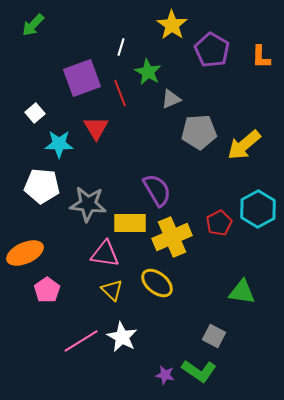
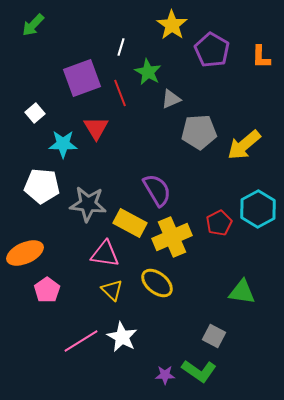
cyan star: moved 4 px right
yellow rectangle: rotated 28 degrees clockwise
purple star: rotated 12 degrees counterclockwise
